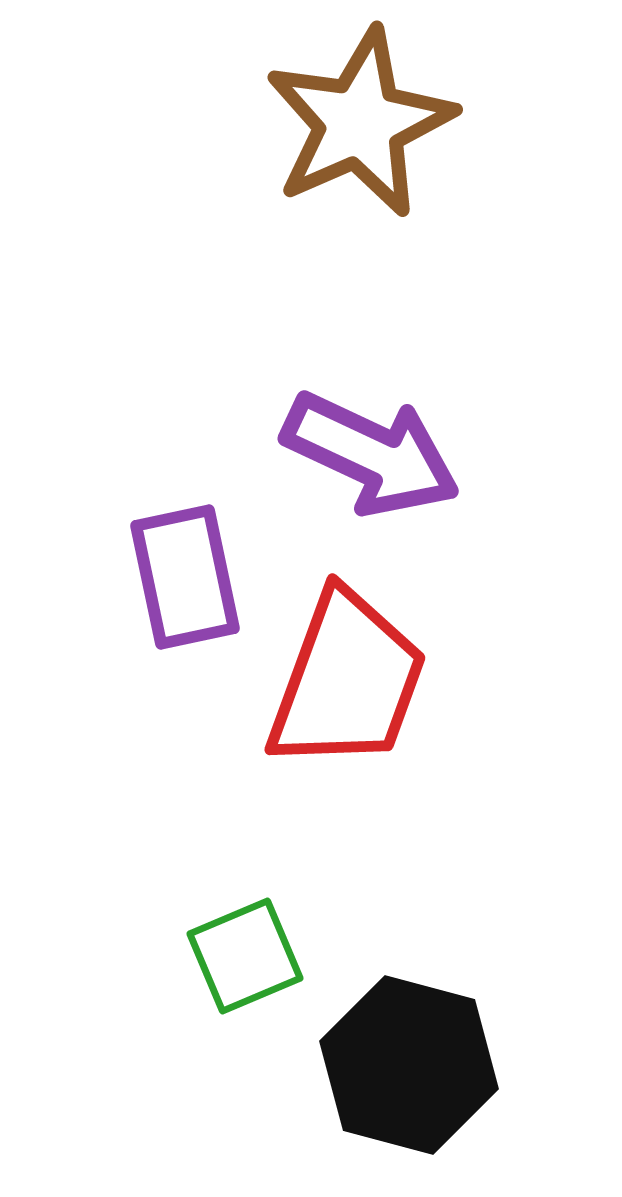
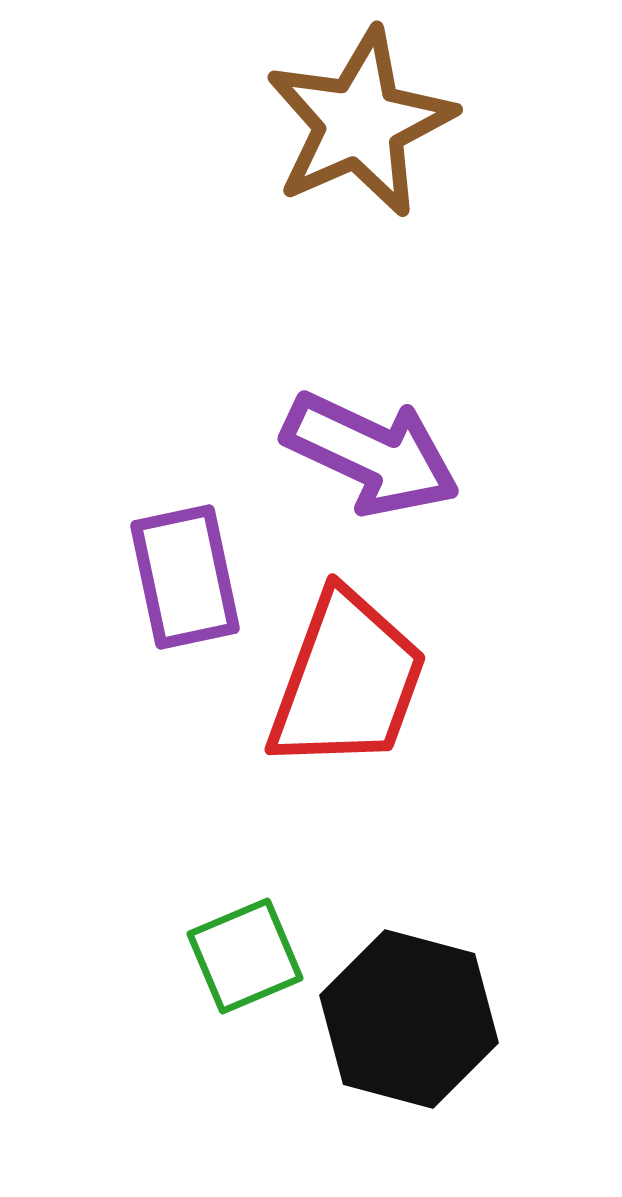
black hexagon: moved 46 px up
